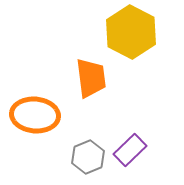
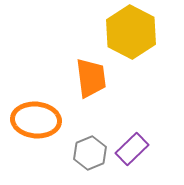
orange ellipse: moved 1 px right, 5 px down
purple rectangle: moved 2 px right, 1 px up
gray hexagon: moved 2 px right, 4 px up
